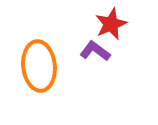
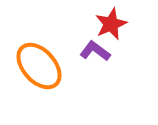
orange ellipse: rotated 36 degrees counterclockwise
